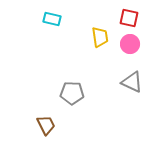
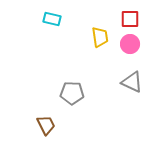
red square: moved 1 px right, 1 px down; rotated 12 degrees counterclockwise
